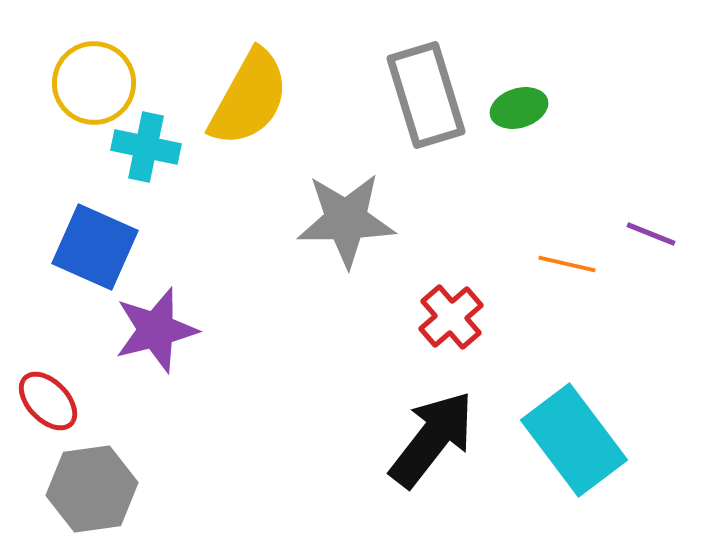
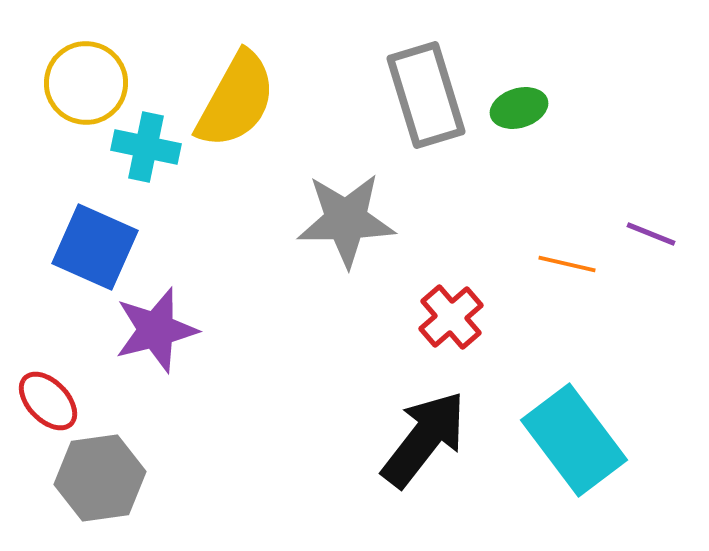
yellow circle: moved 8 px left
yellow semicircle: moved 13 px left, 2 px down
black arrow: moved 8 px left
gray hexagon: moved 8 px right, 11 px up
